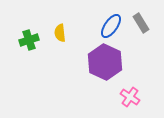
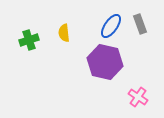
gray rectangle: moved 1 px left, 1 px down; rotated 12 degrees clockwise
yellow semicircle: moved 4 px right
purple hexagon: rotated 12 degrees counterclockwise
pink cross: moved 8 px right
